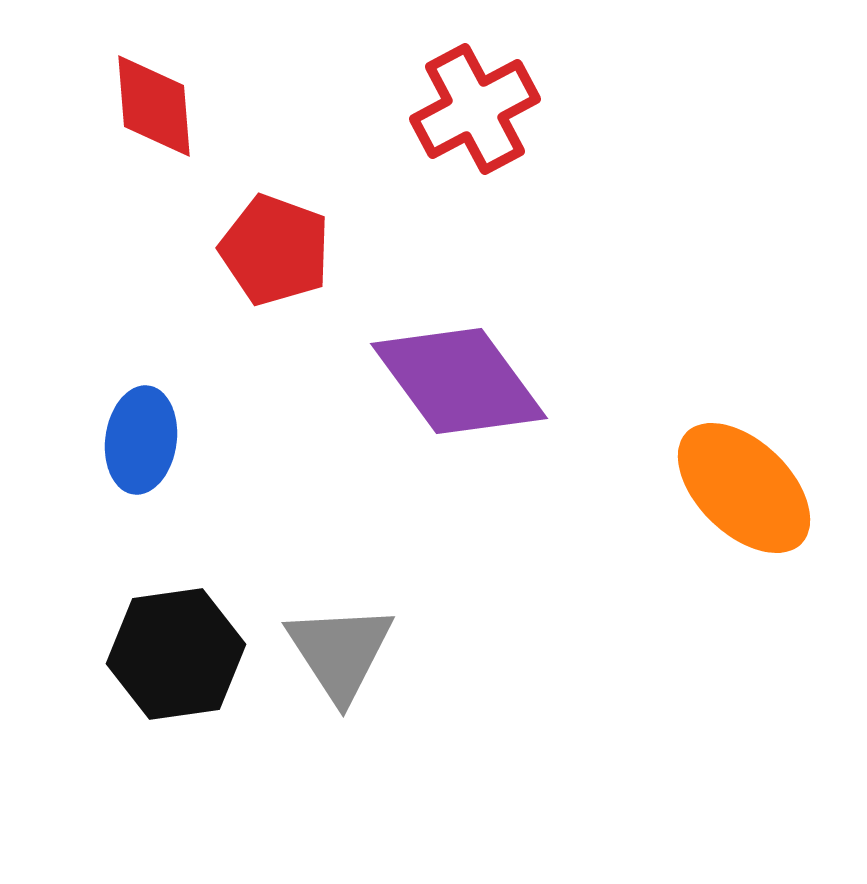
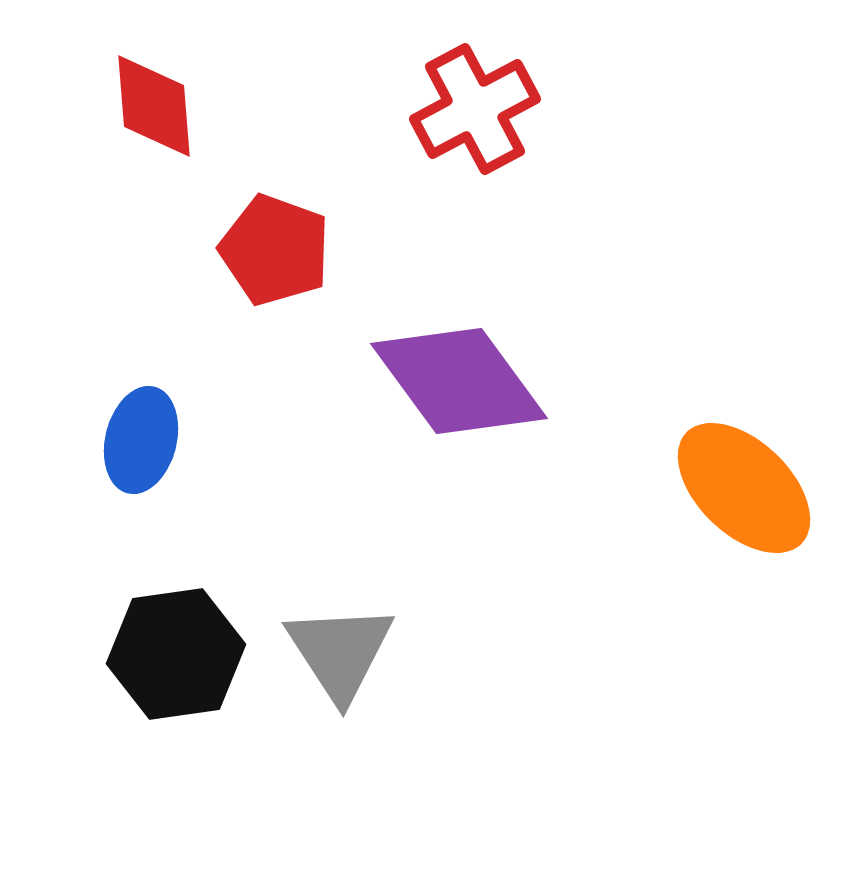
blue ellipse: rotated 6 degrees clockwise
